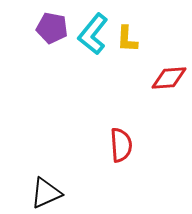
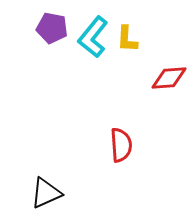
cyan L-shape: moved 3 px down
